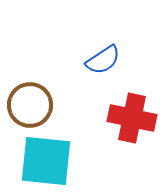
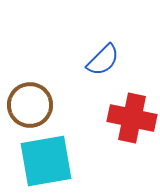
blue semicircle: rotated 12 degrees counterclockwise
cyan square: rotated 16 degrees counterclockwise
